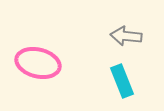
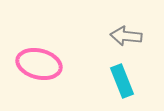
pink ellipse: moved 1 px right, 1 px down
